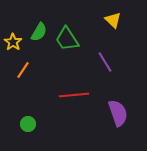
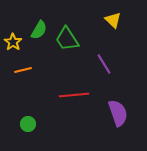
green semicircle: moved 2 px up
purple line: moved 1 px left, 2 px down
orange line: rotated 42 degrees clockwise
